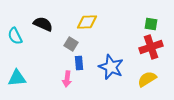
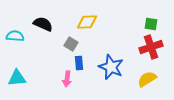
cyan semicircle: rotated 120 degrees clockwise
